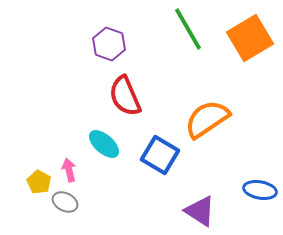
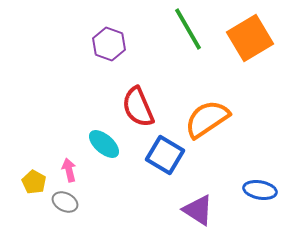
red semicircle: moved 13 px right, 11 px down
blue square: moved 5 px right
yellow pentagon: moved 5 px left
purple triangle: moved 2 px left, 1 px up
